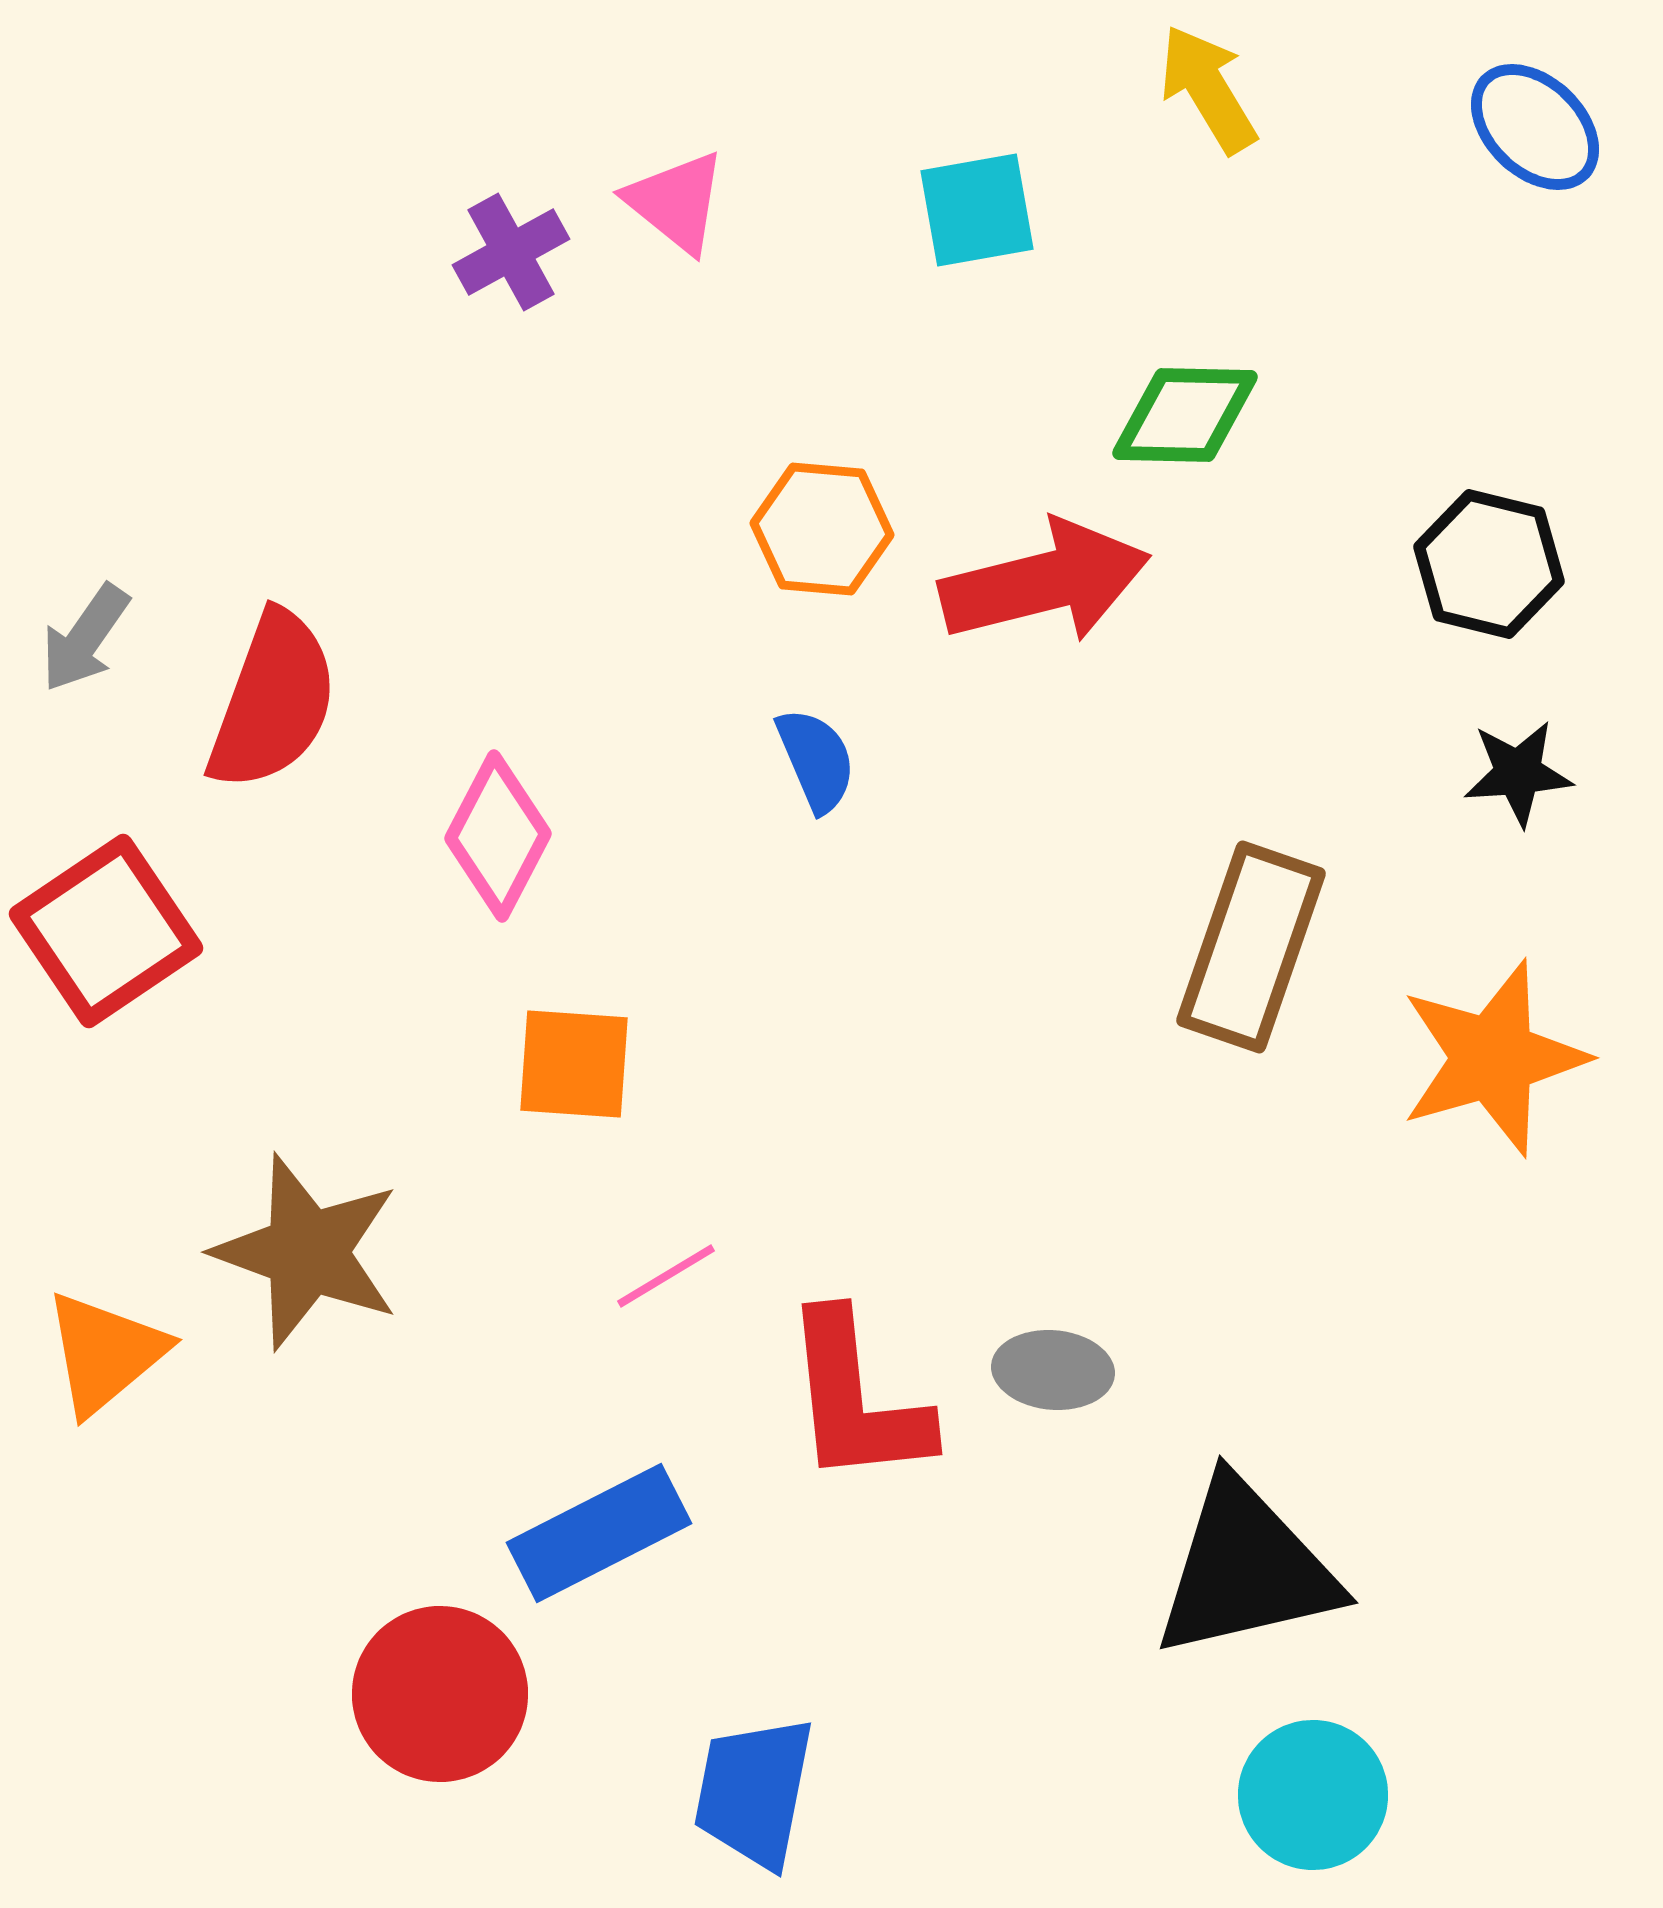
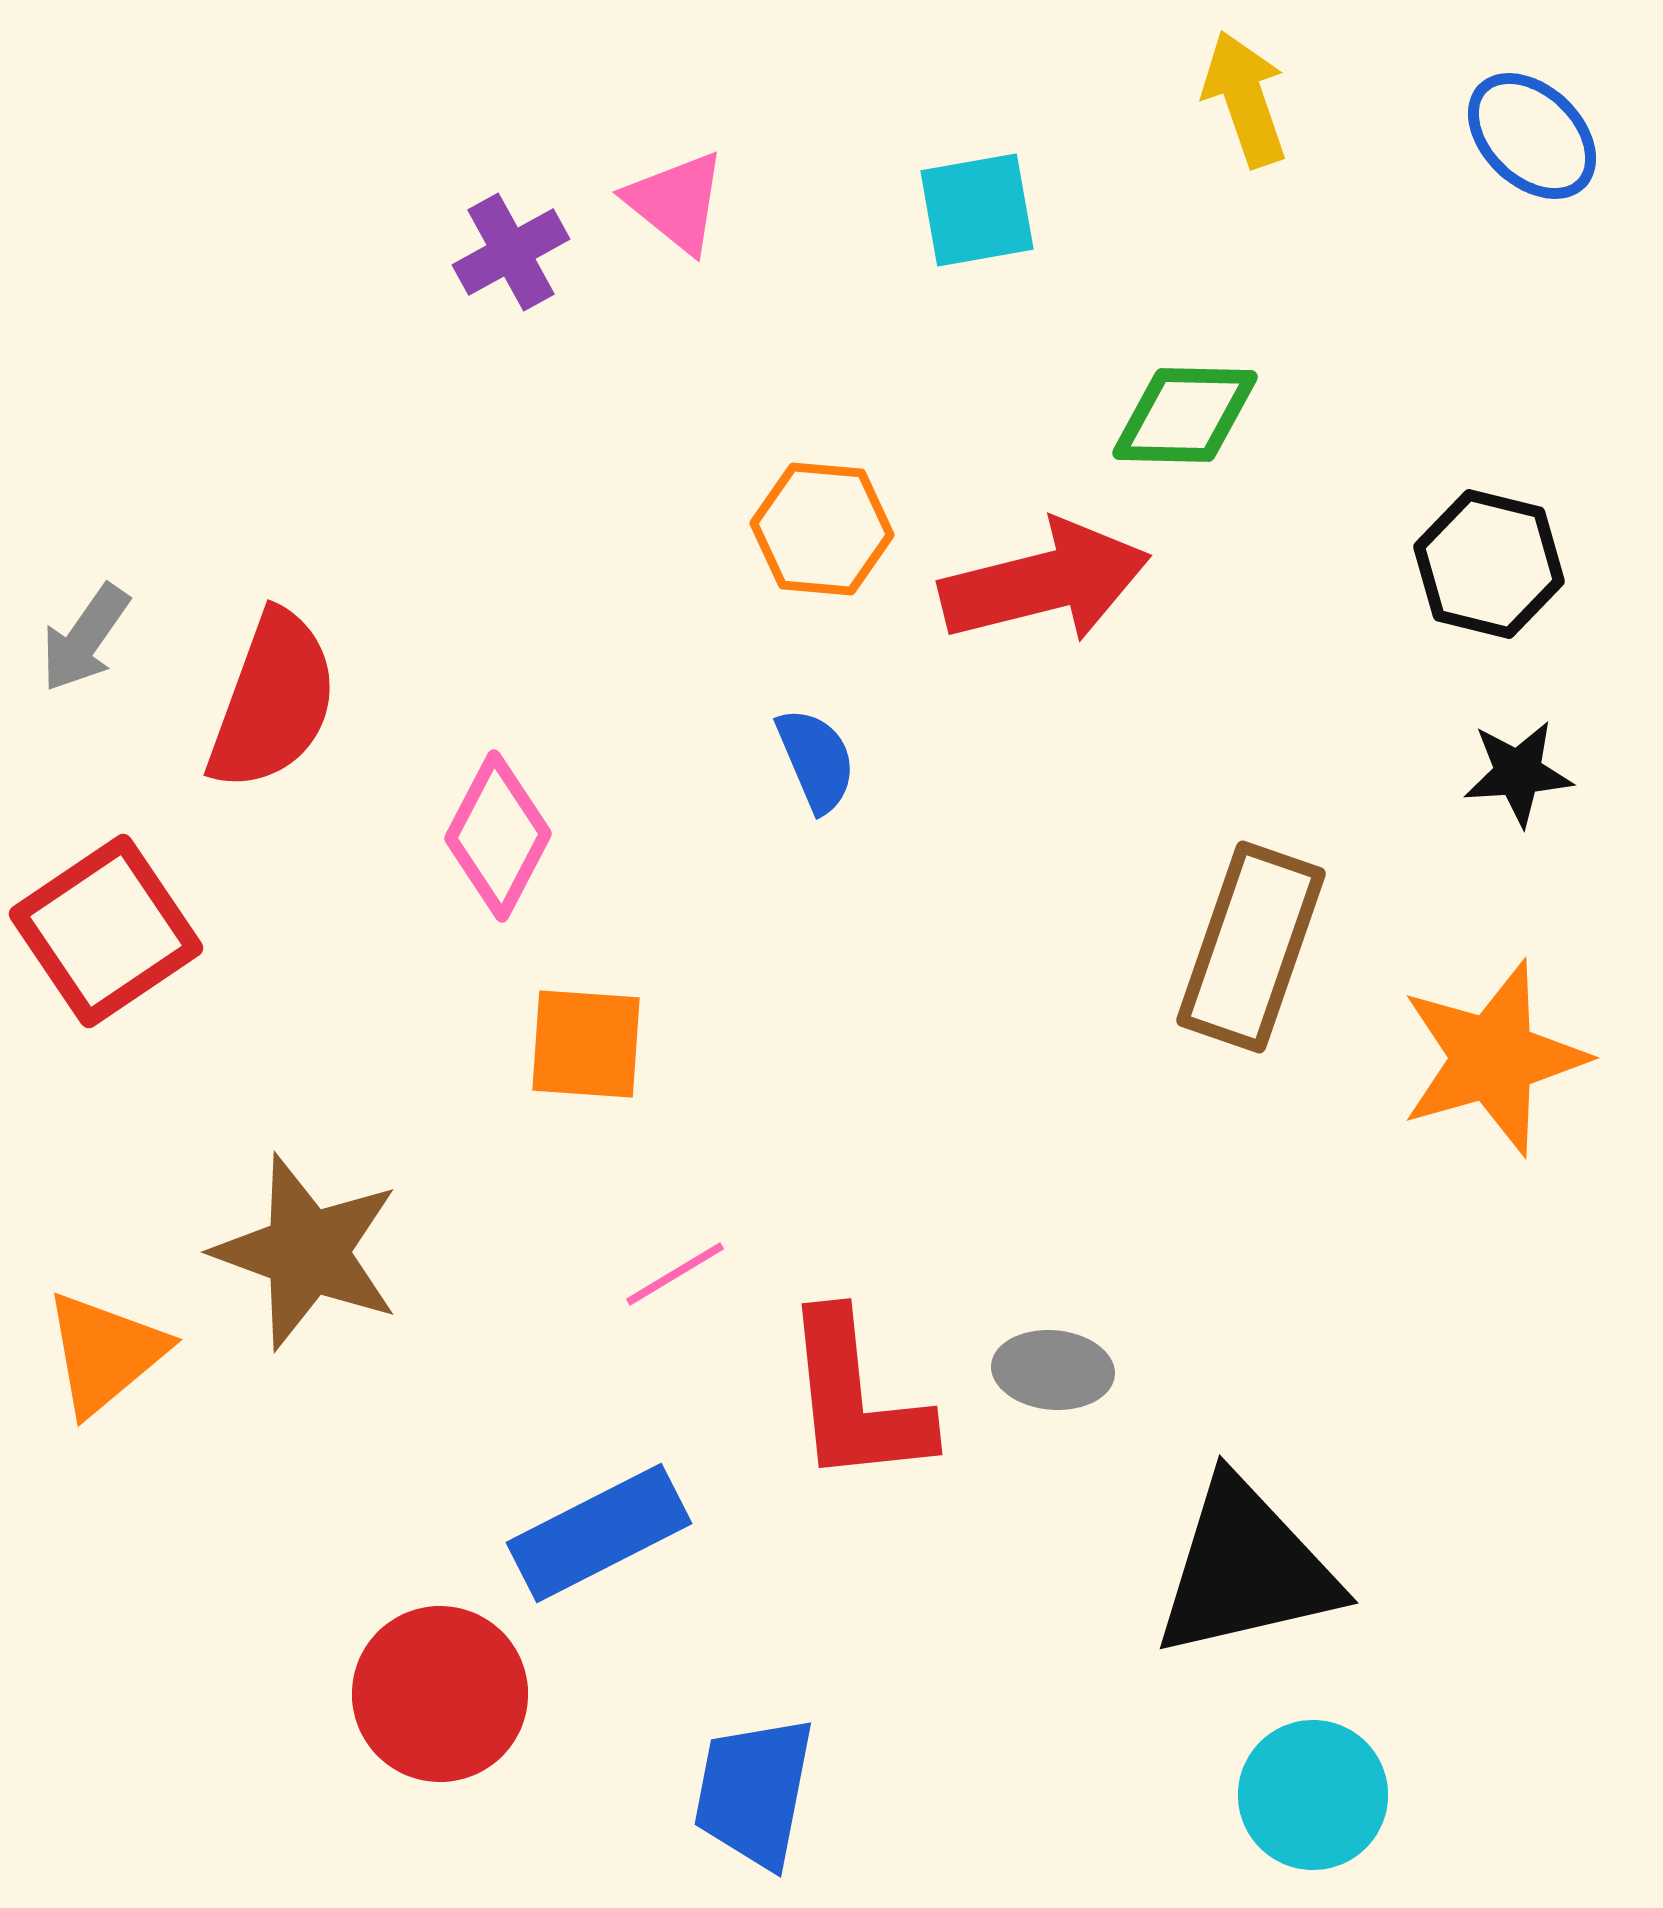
yellow arrow: moved 37 px right, 10 px down; rotated 12 degrees clockwise
blue ellipse: moved 3 px left, 9 px down
orange square: moved 12 px right, 20 px up
pink line: moved 9 px right, 2 px up
